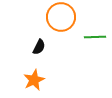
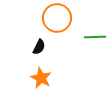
orange circle: moved 4 px left, 1 px down
orange star: moved 7 px right, 2 px up; rotated 20 degrees counterclockwise
